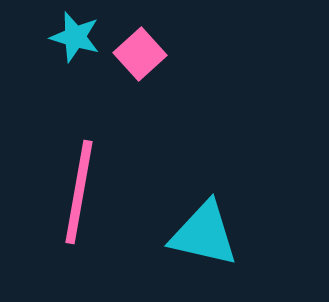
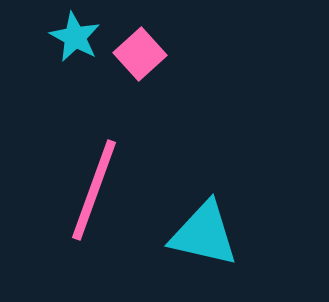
cyan star: rotated 12 degrees clockwise
pink line: moved 15 px right, 2 px up; rotated 10 degrees clockwise
